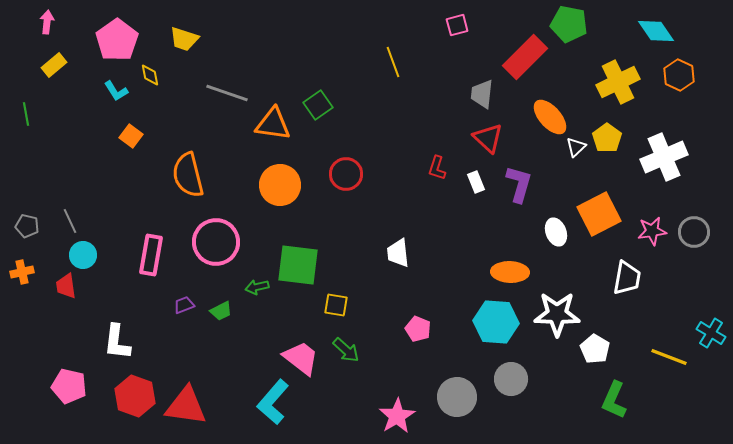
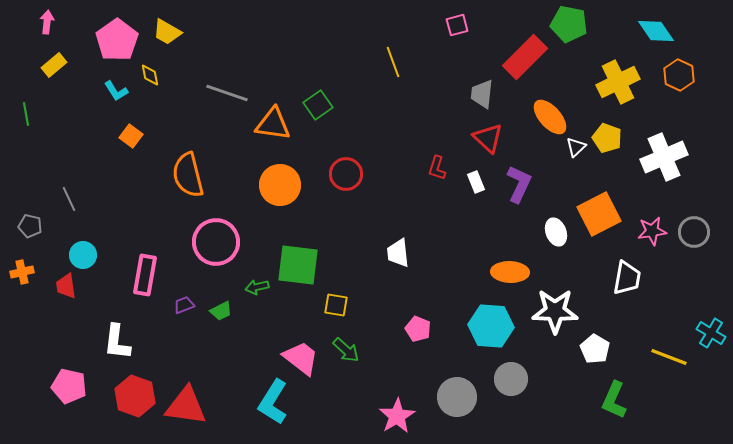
yellow trapezoid at (184, 39): moved 17 px left, 7 px up; rotated 12 degrees clockwise
yellow pentagon at (607, 138): rotated 16 degrees counterclockwise
purple L-shape at (519, 184): rotated 9 degrees clockwise
gray line at (70, 221): moved 1 px left, 22 px up
gray pentagon at (27, 226): moved 3 px right
pink rectangle at (151, 255): moved 6 px left, 20 px down
white star at (557, 314): moved 2 px left, 3 px up
cyan hexagon at (496, 322): moved 5 px left, 4 px down
cyan L-shape at (273, 402): rotated 9 degrees counterclockwise
